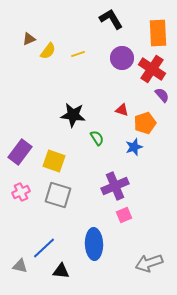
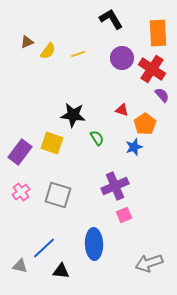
brown triangle: moved 2 px left, 3 px down
orange pentagon: moved 1 px down; rotated 15 degrees counterclockwise
yellow square: moved 2 px left, 18 px up
pink cross: rotated 12 degrees counterclockwise
